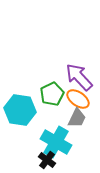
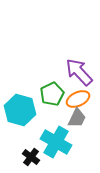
purple arrow: moved 5 px up
orange ellipse: rotated 60 degrees counterclockwise
cyan hexagon: rotated 8 degrees clockwise
black cross: moved 16 px left, 3 px up
